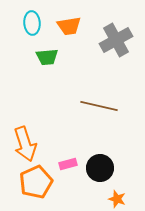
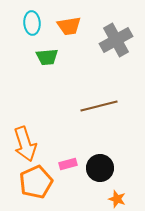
brown line: rotated 27 degrees counterclockwise
